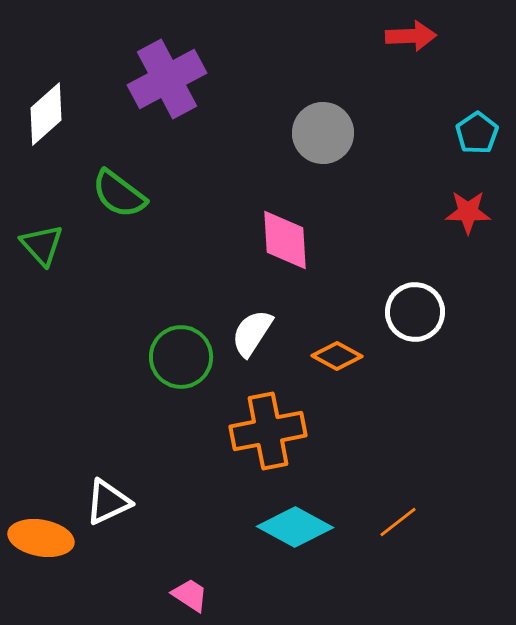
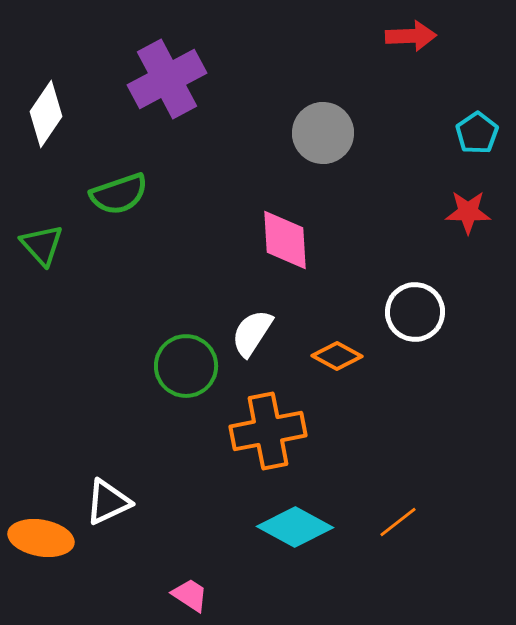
white diamond: rotated 14 degrees counterclockwise
green semicircle: rotated 56 degrees counterclockwise
green circle: moved 5 px right, 9 px down
